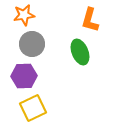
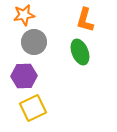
orange L-shape: moved 5 px left
gray circle: moved 2 px right, 2 px up
